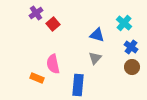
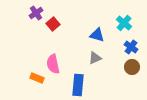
gray triangle: rotated 24 degrees clockwise
